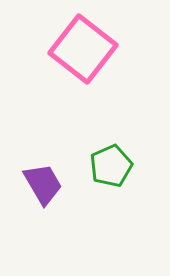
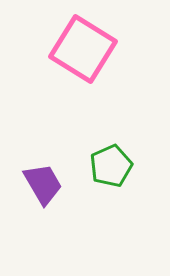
pink square: rotated 6 degrees counterclockwise
